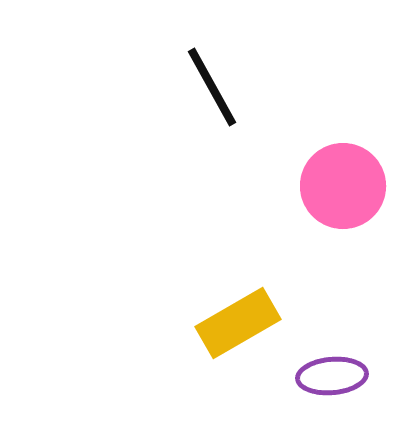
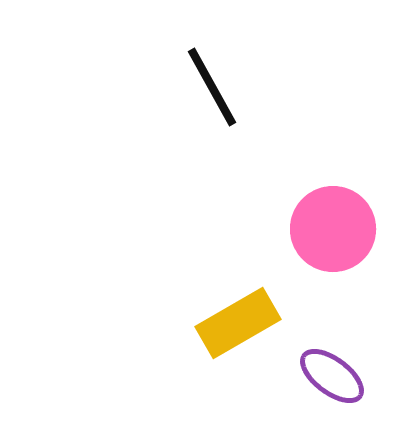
pink circle: moved 10 px left, 43 px down
purple ellipse: rotated 42 degrees clockwise
